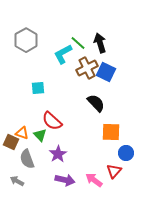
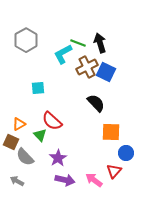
green line: rotated 21 degrees counterclockwise
brown cross: moved 1 px up
orange triangle: moved 3 px left, 9 px up; rotated 48 degrees counterclockwise
purple star: moved 4 px down
gray semicircle: moved 2 px left, 2 px up; rotated 24 degrees counterclockwise
